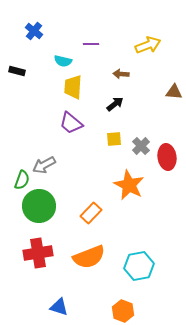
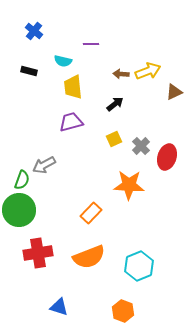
yellow arrow: moved 26 px down
black rectangle: moved 12 px right
yellow trapezoid: rotated 10 degrees counterclockwise
brown triangle: rotated 30 degrees counterclockwise
purple trapezoid: moved 1 px up; rotated 125 degrees clockwise
yellow square: rotated 21 degrees counterclockwise
red ellipse: rotated 25 degrees clockwise
orange star: rotated 24 degrees counterclockwise
green circle: moved 20 px left, 4 px down
cyan hexagon: rotated 12 degrees counterclockwise
